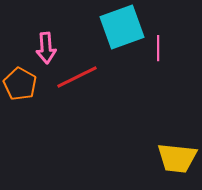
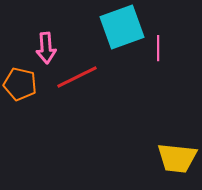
orange pentagon: rotated 16 degrees counterclockwise
